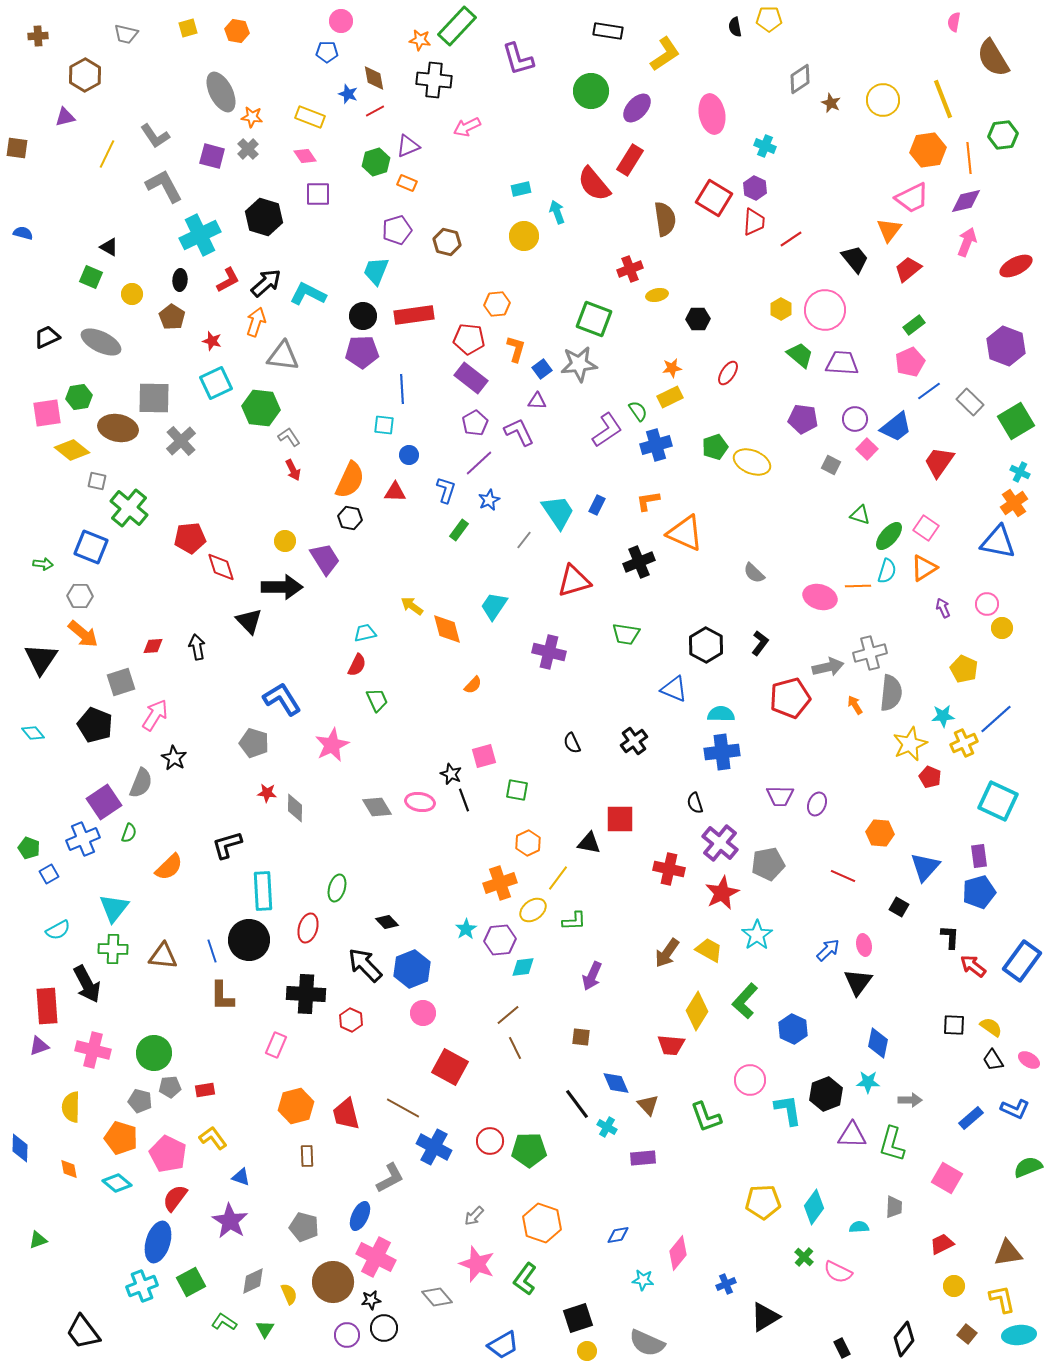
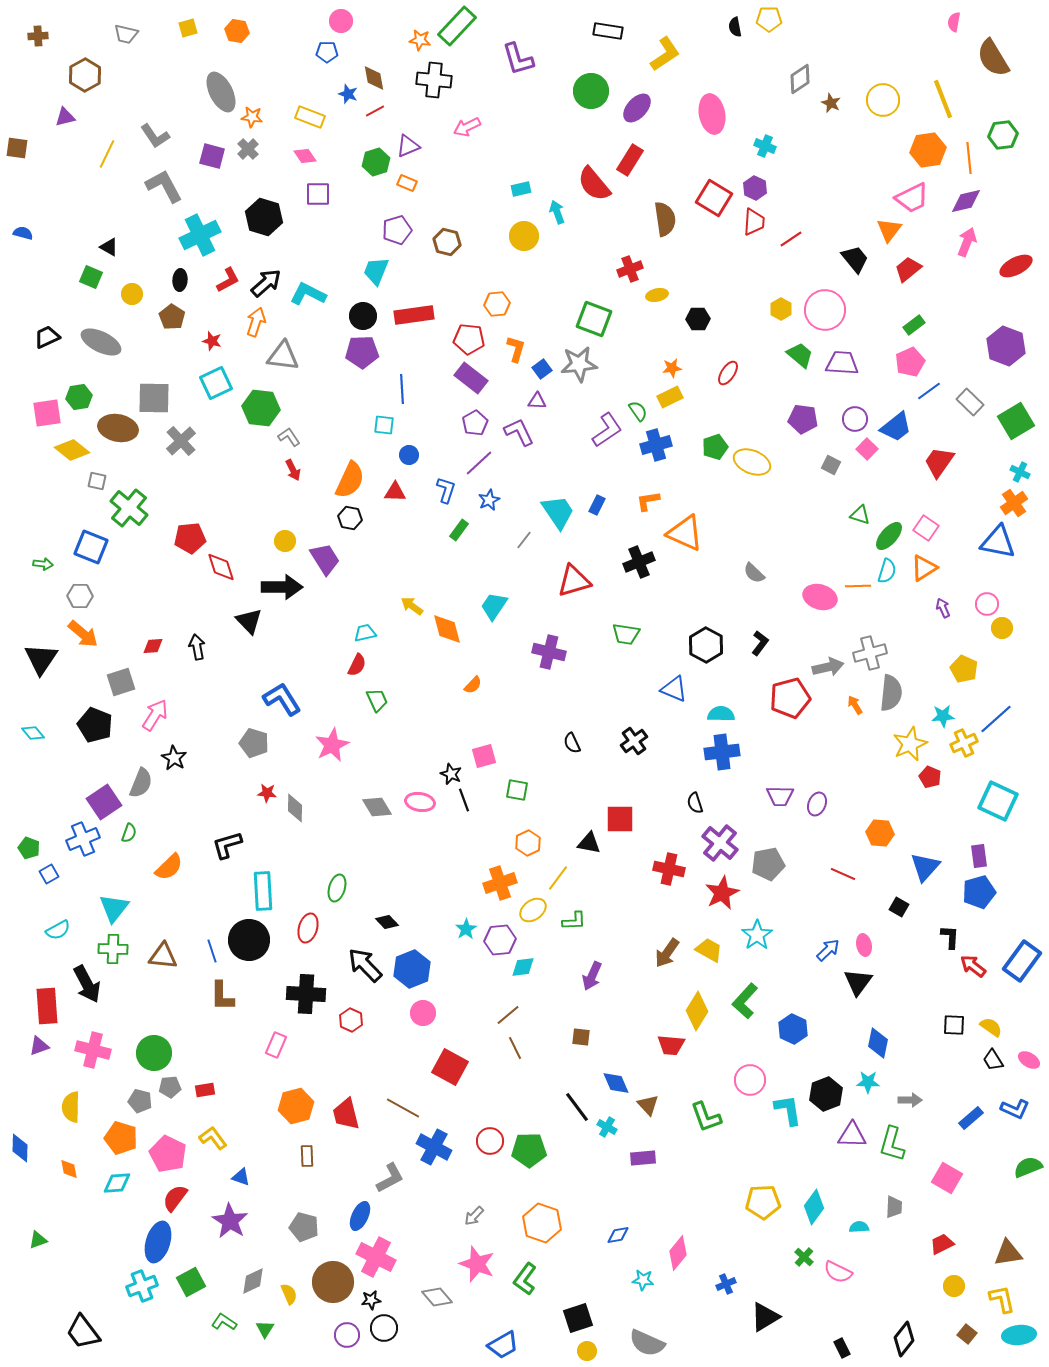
red line at (843, 876): moved 2 px up
black line at (577, 1104): moved 3 px down
cyan diamond at (117, 1183): rotated 44 degrees counterclockwise
